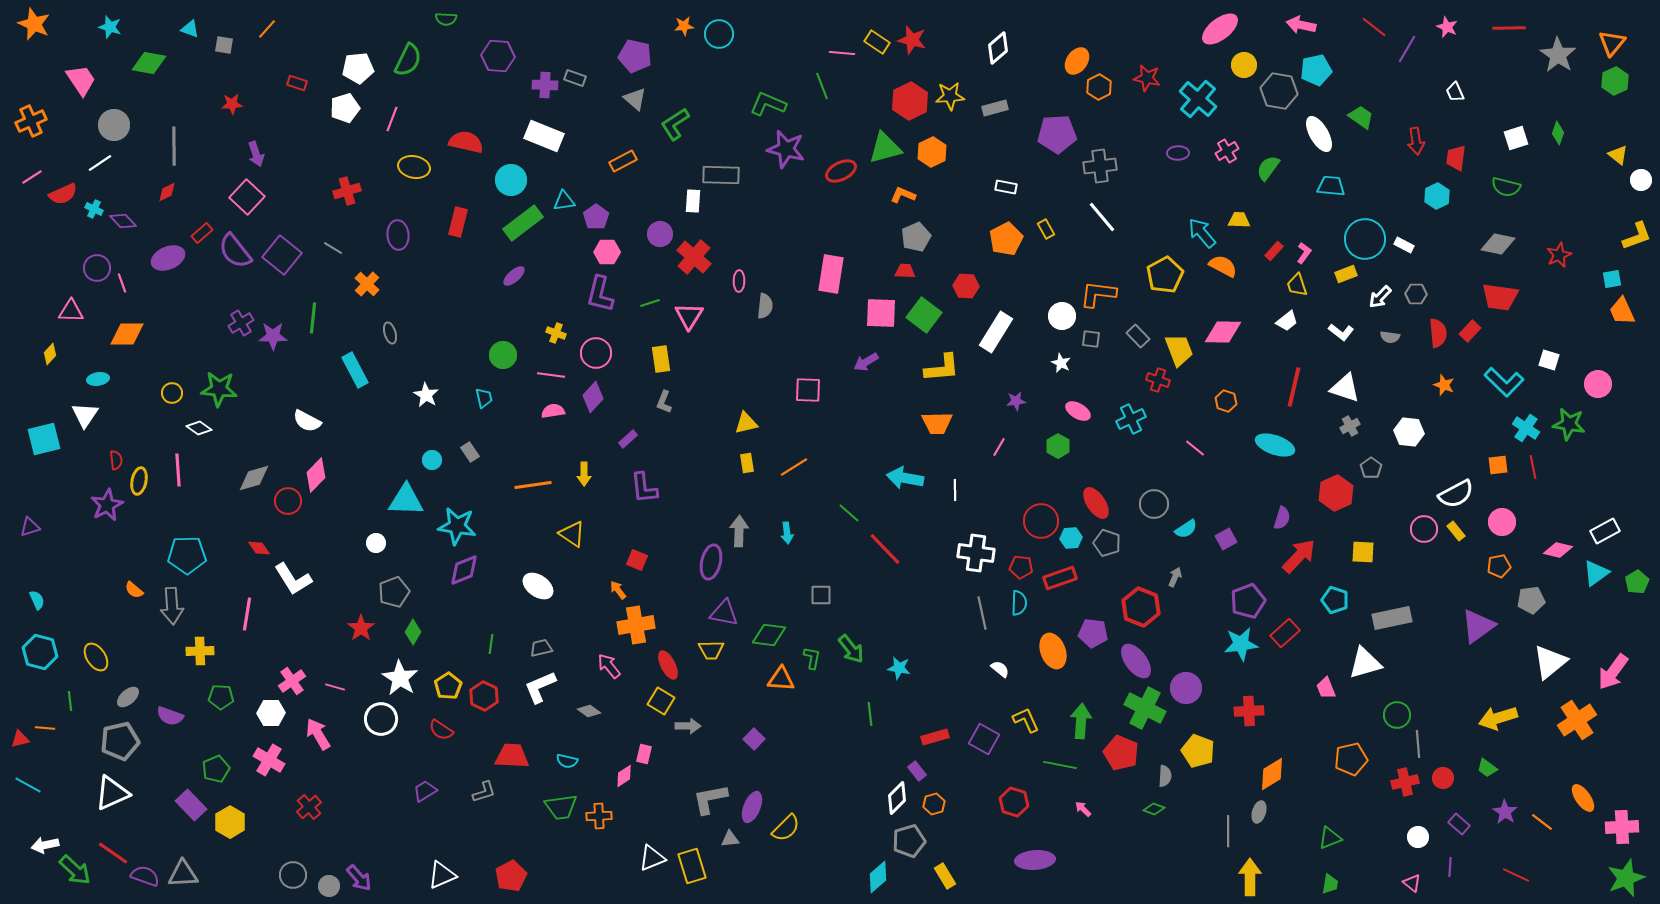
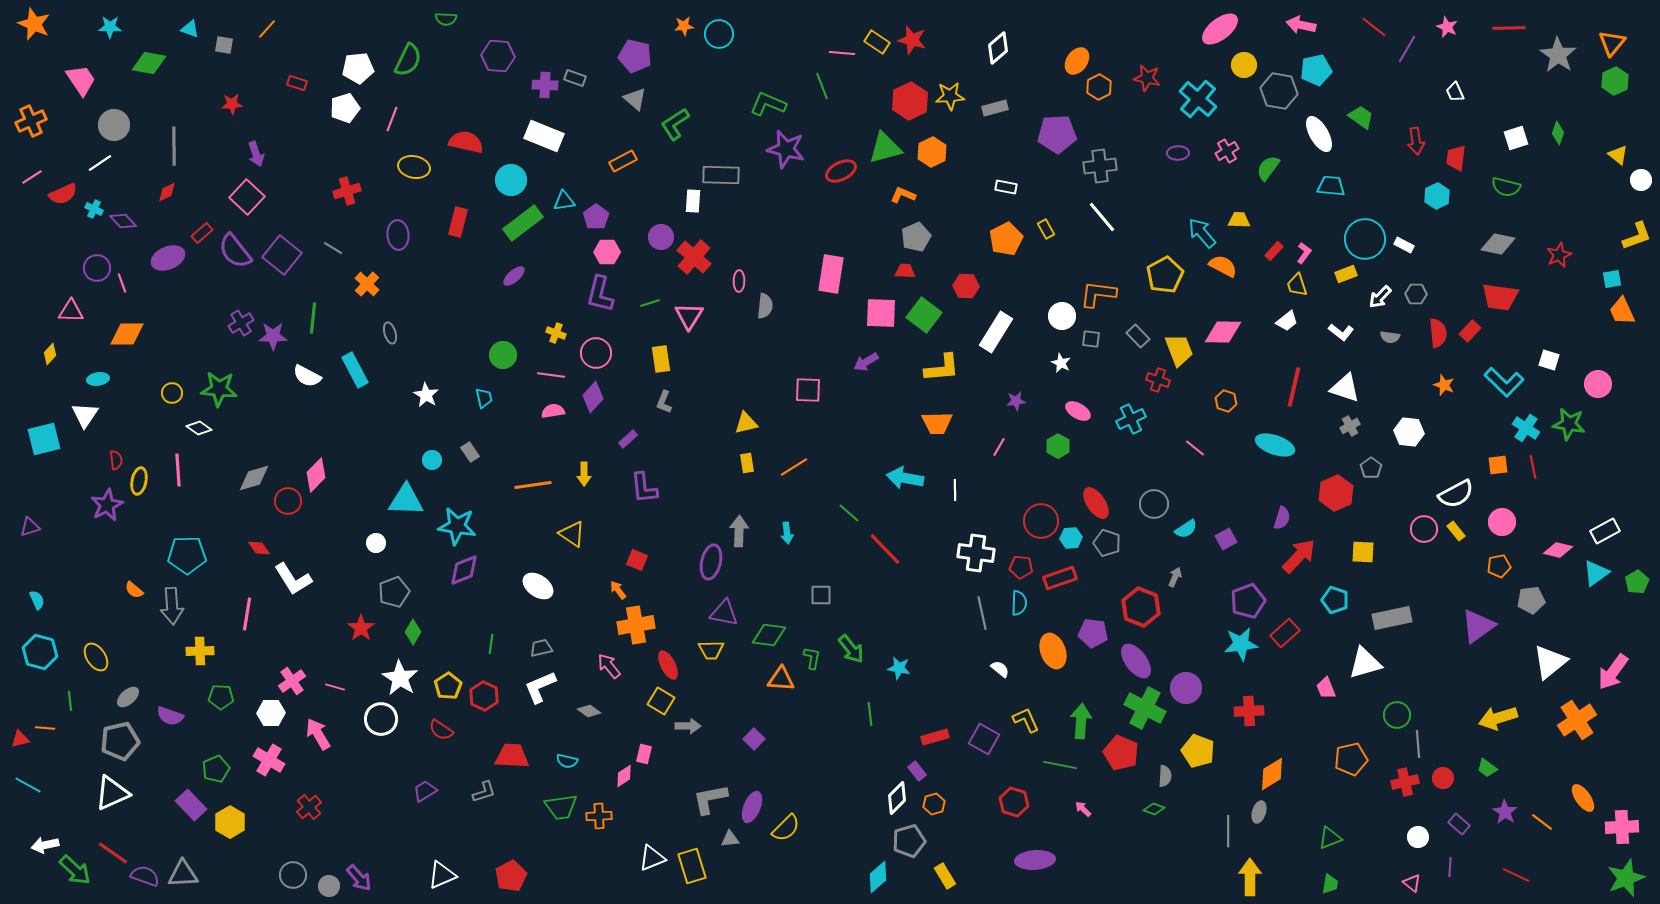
cyan star at (110, 27): rotated 15 degrees counterclockwise
purple circle at (660, 234): moved 1 px right, 3 px down
white semicircle at (307, 421): moved 45 px up
